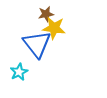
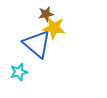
blue triangle: rotated 12 degrees counterclockwise
cyan star: rotated 12 degrees clockwise
